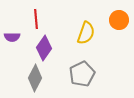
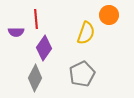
orange circle: moved 10 px left, 5 px up
purple semicircle: moved 4 px right, 5 px up
